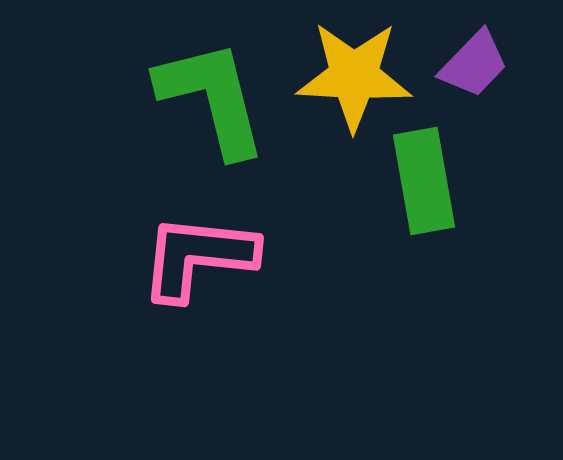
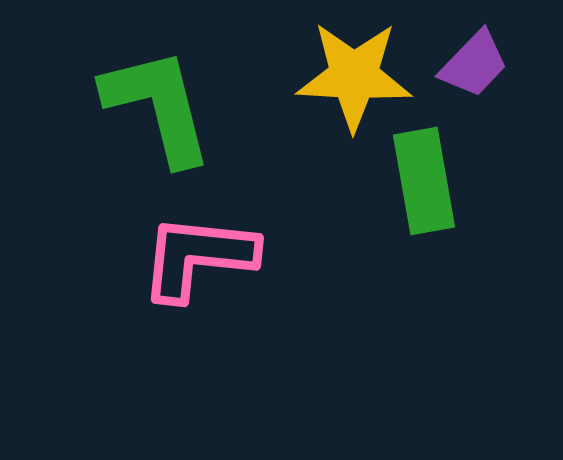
green L-shape: moved 54 px left, 8 px down
